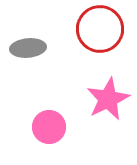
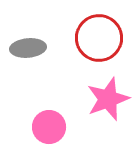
red circle: moved 1 px left, 9 px down
pink star: rotated 6 degrees clockwise
